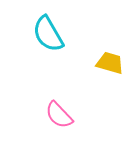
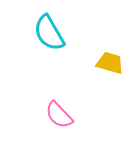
cyan semicircle: moved 1 px right, 1 px up
